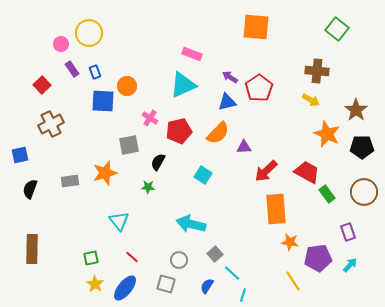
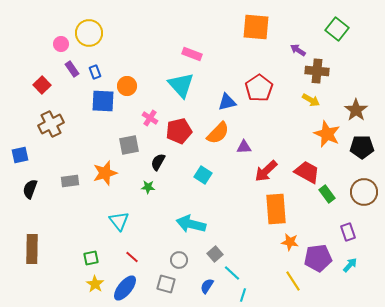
purple arrow at (230, 77): moved 68 px right, 27 px up
cyan triangle at (183, 85): moved 2 px left; rotated 48 degrees counterclockwise
